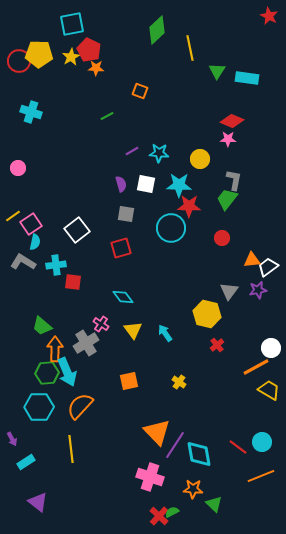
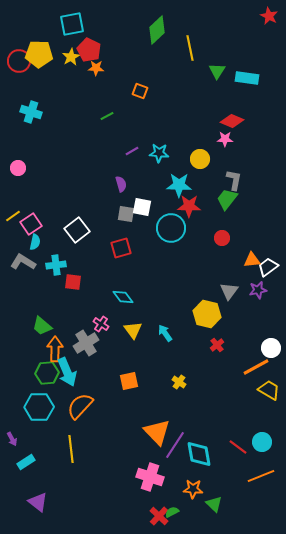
pink star at (228, 139): moved 3 px left
white square at (146, 184): moved 4 px left, 23 px down
